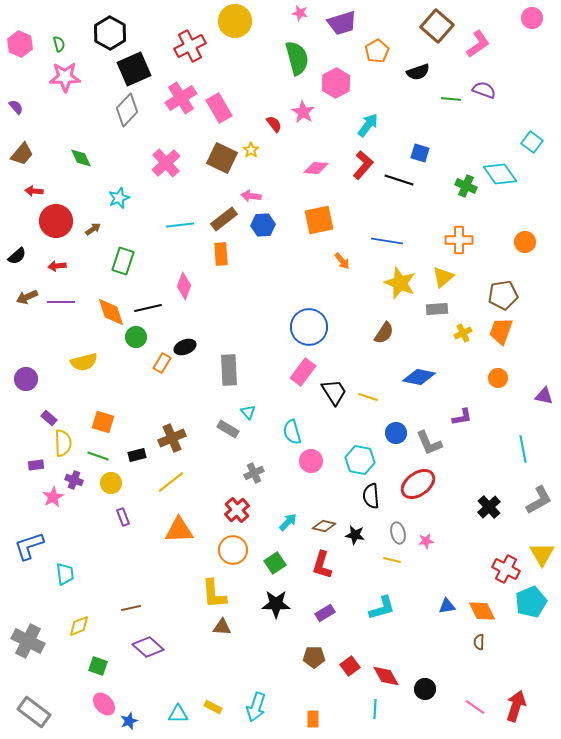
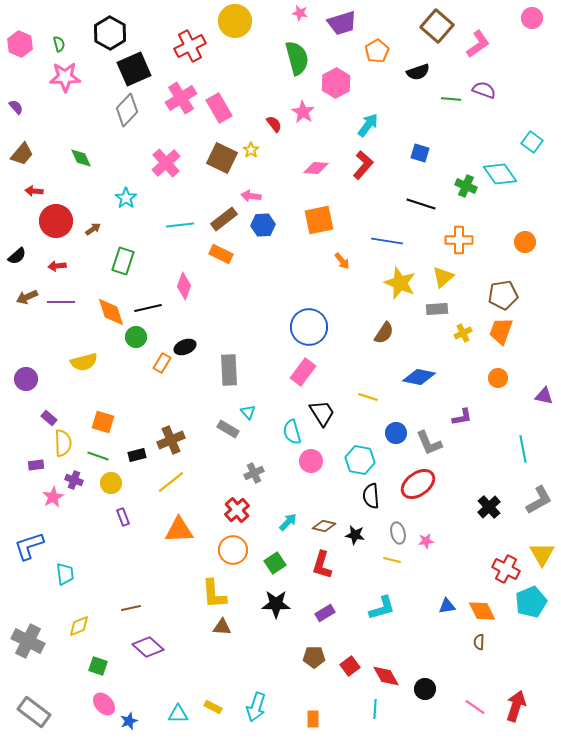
black line at (399, 180): moved 22 px right, 24 px down
cyan star at (119, 198): moved 7 px right; rotated 15 degrees counterclockwise
orange rectangle at (221, 254): rotated 60 degrees counterclockwise
black trapezoid at (334, 392): moved 12 px left, 21 px down
brown cross at (172, 438): moved 1 px left, 2 px down
